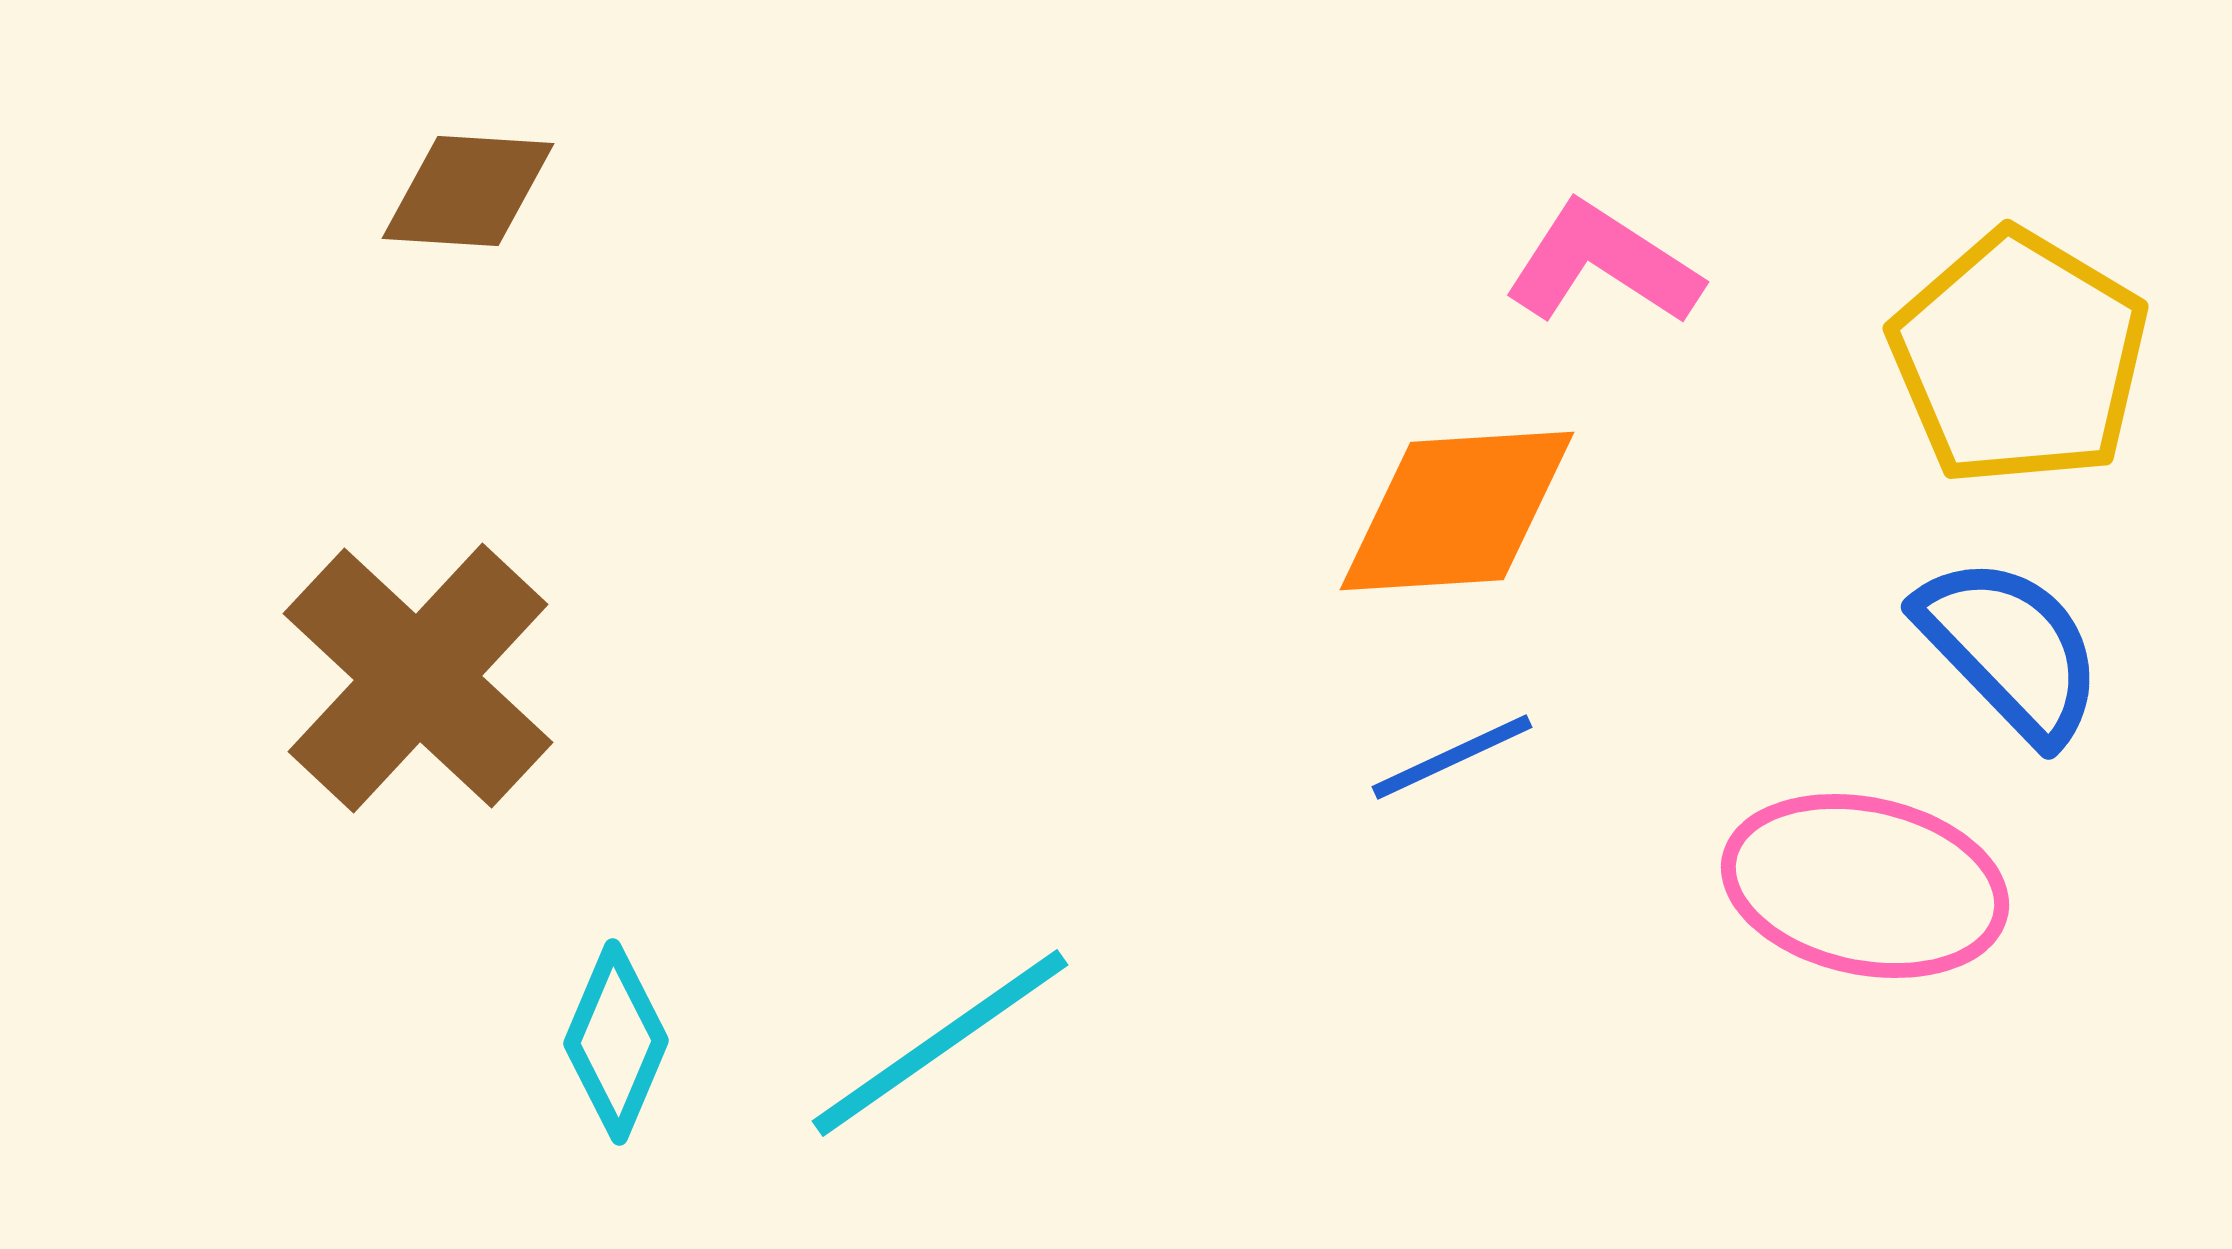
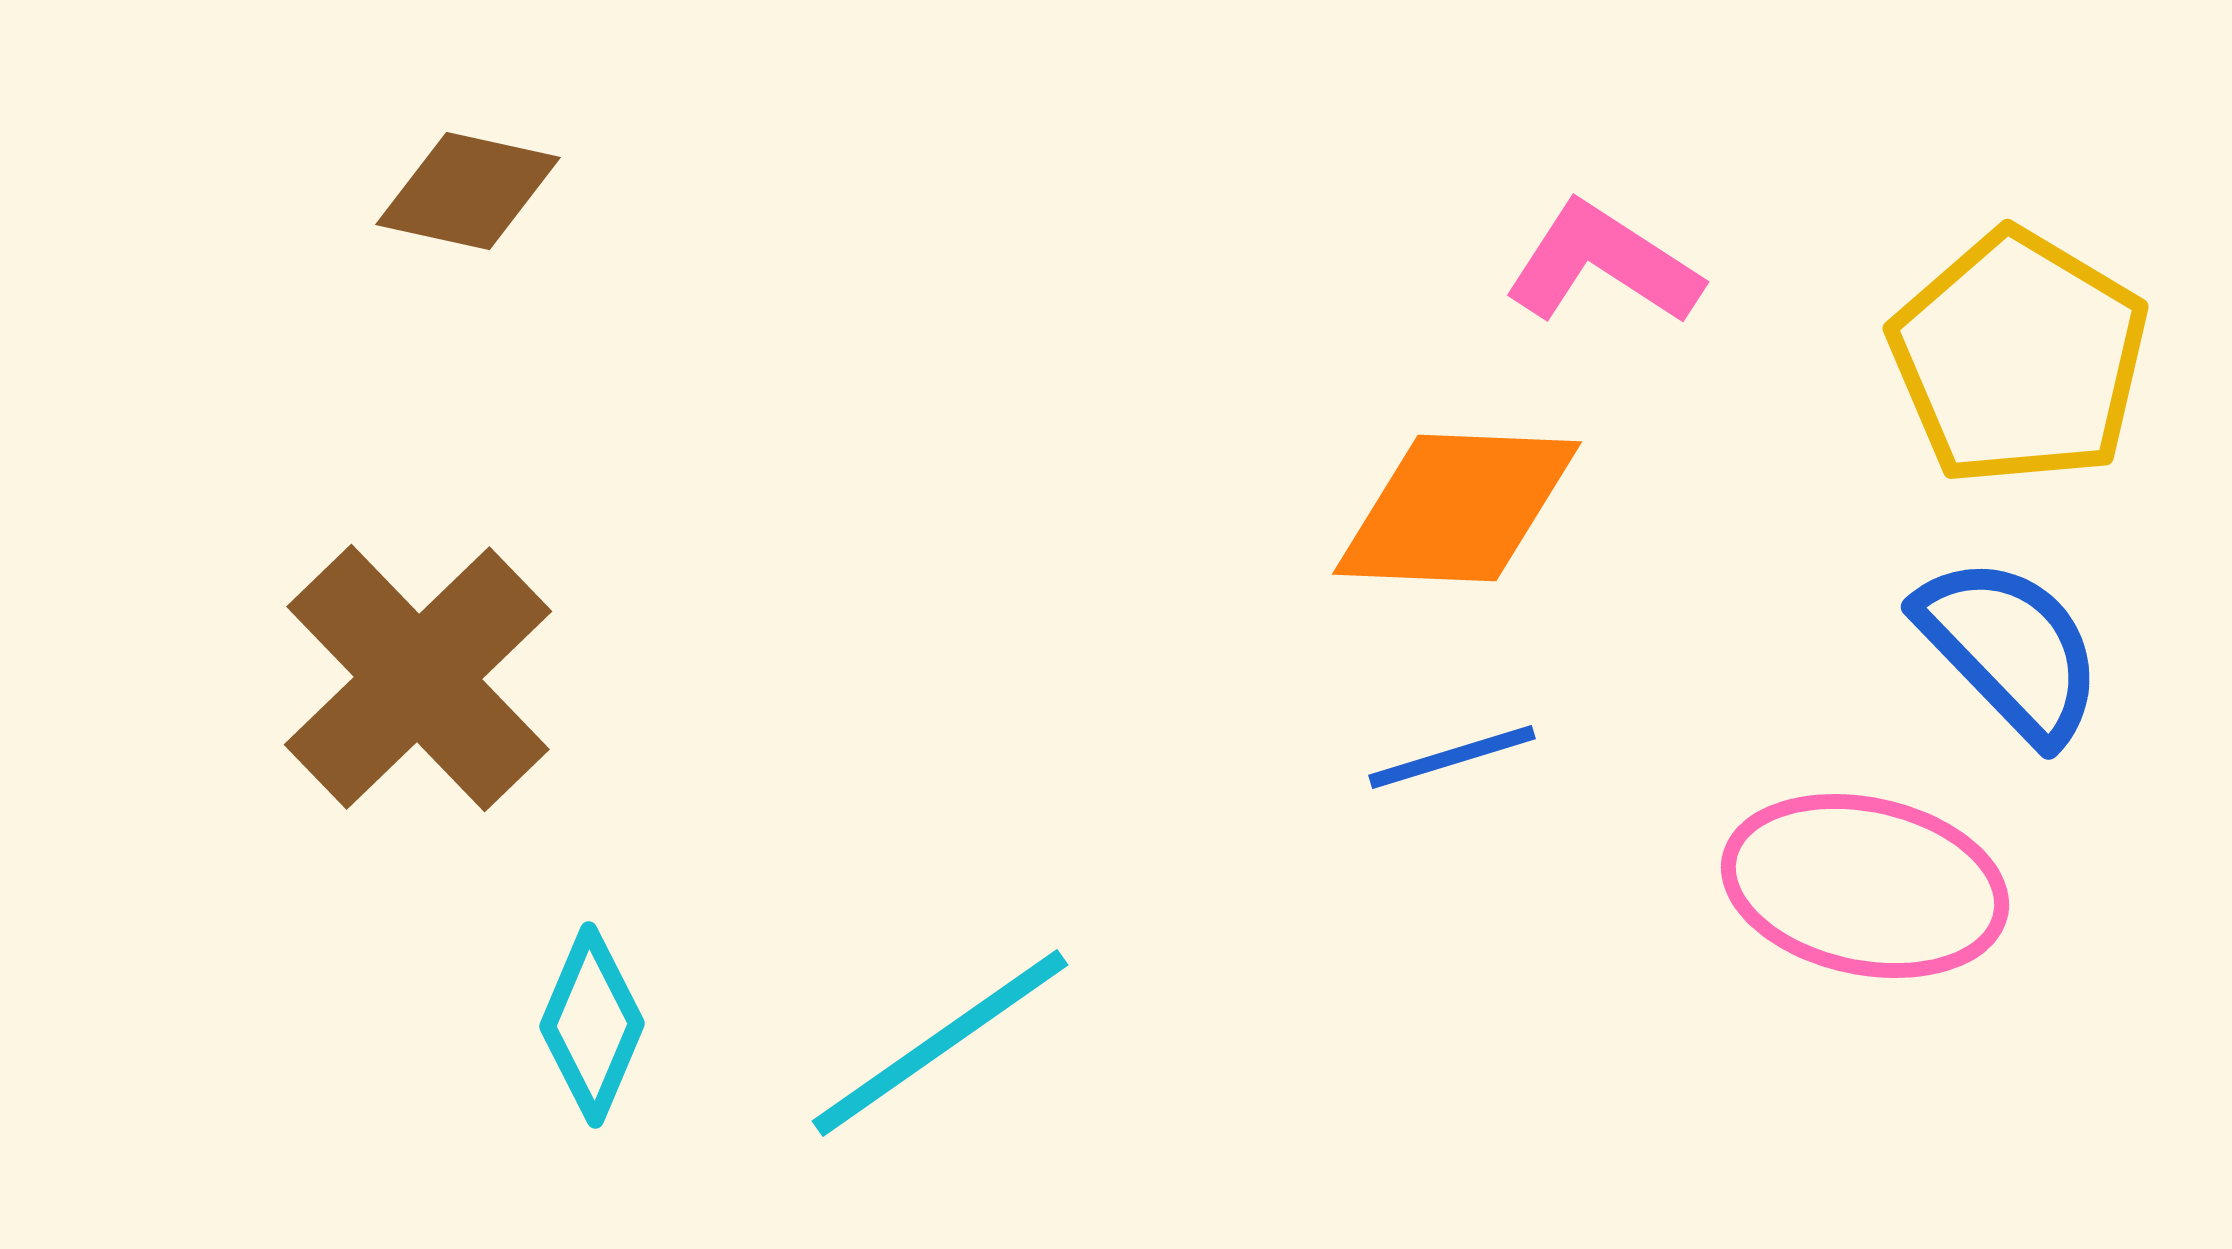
brown diamond: rotated 9 degrees clockwise
orange diamond: moved 3 px up; rotated 6 degrees clockwise
brown cross: rotated 3 degrees clockwise
blue line: rotated 8 degrees clockwise
cyan diamond: moved 24 px left, 17 px up
